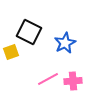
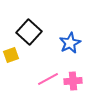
black square: rotated 15 degrees clockwise
blue star: moved 5 px right
yellow square: moved 3 px down
